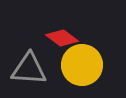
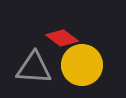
gray triangle: moved 5 px right, 1 px up
